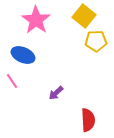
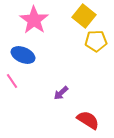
pink star: moved 2 px left
purple arrow: moved 5 px right
red semicircle: rotated 55 degrees counterclockwise
